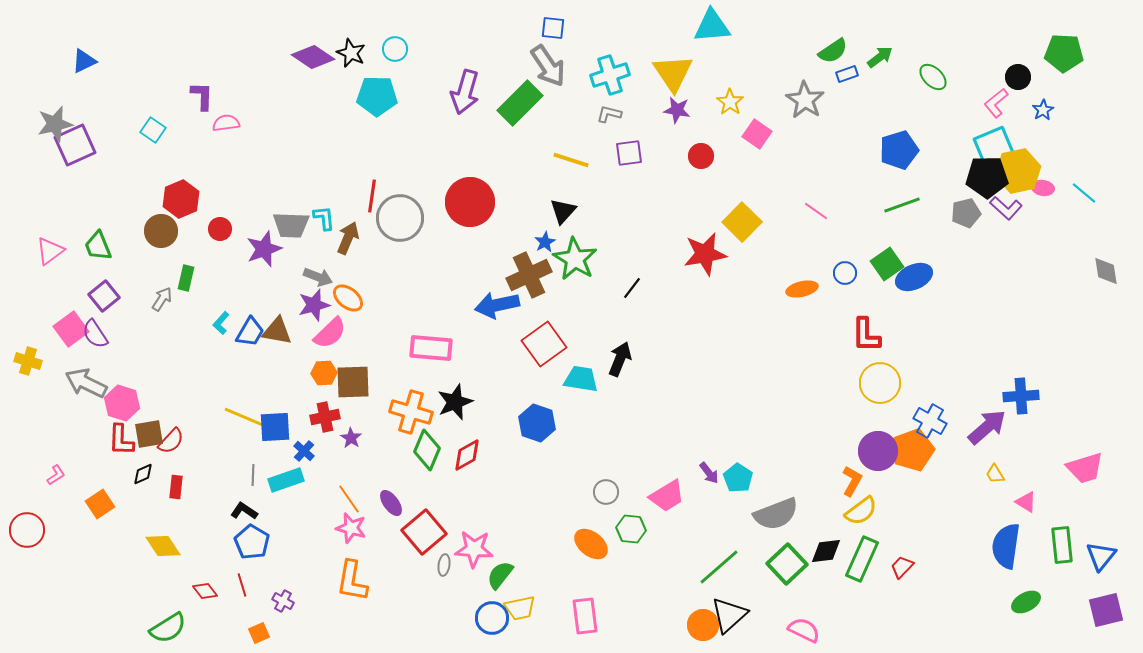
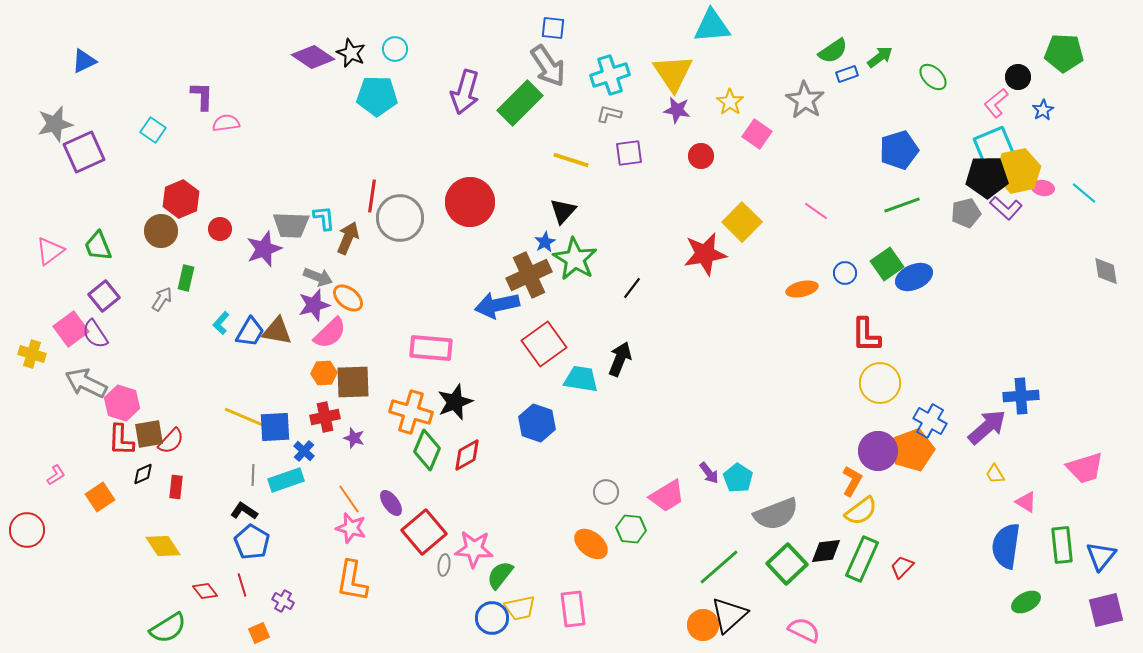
purple square at (75, 145): moved 9 px right, 7 px down
yellow cross at (28, 361): moved 4 px right, 7 px up
purple star at (351, 438): moved 3 px right; rotated 15 degrees counterclockwise
orange square at (100, 504): moved 7 px up
pink rectangle at (585, 616): moved 12 px left, 7 px up
